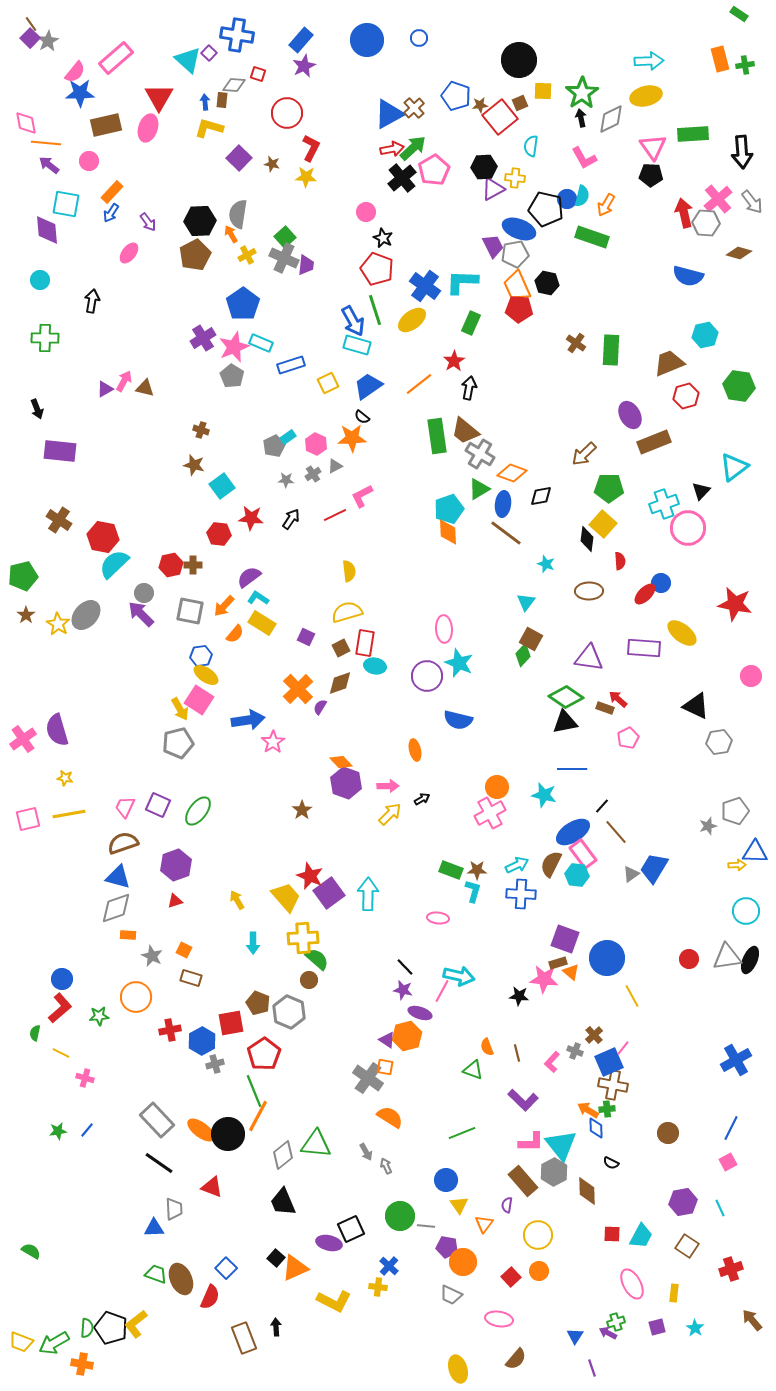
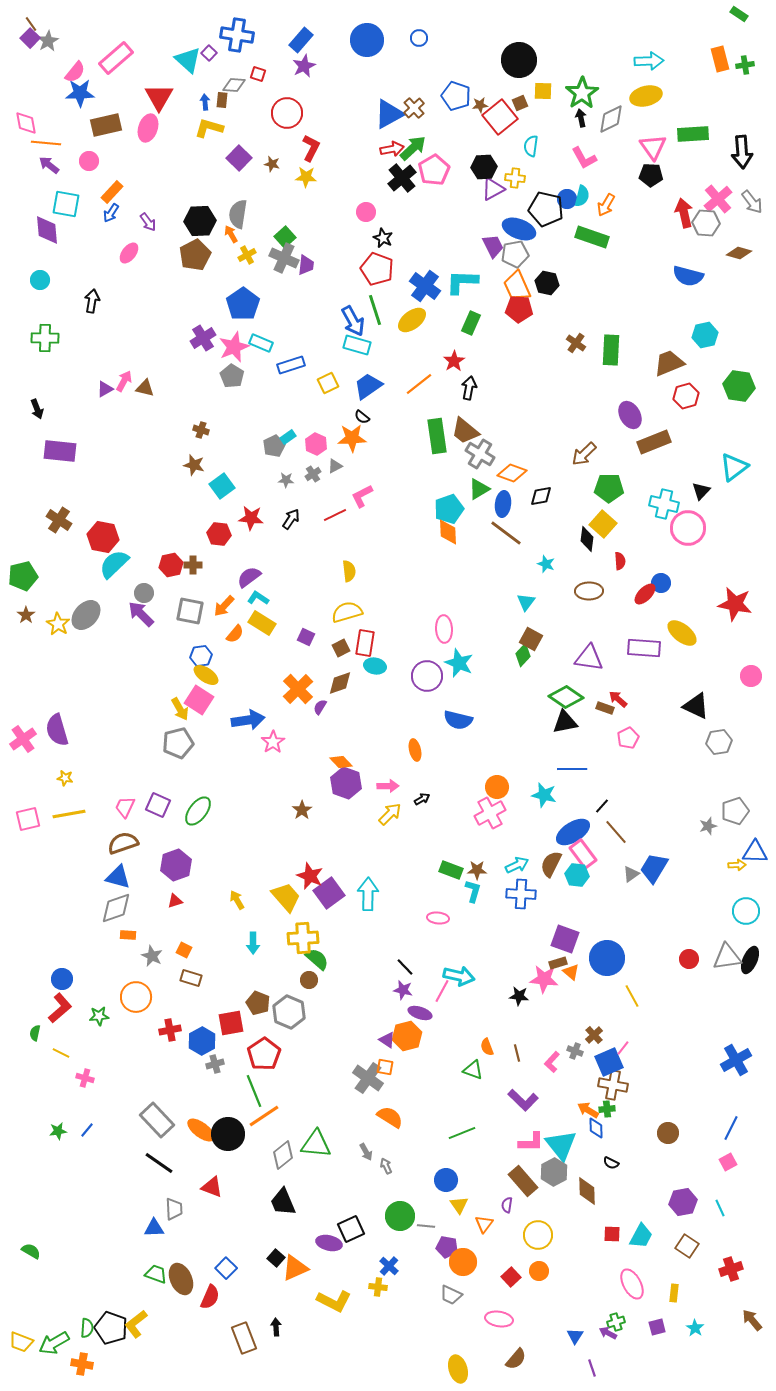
cyan cross at (664, 504): rotated 32 degrees clockwise
orange line at (258, 1116): moved 6 px right; rotated 28 degrees clockwise
